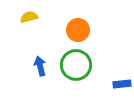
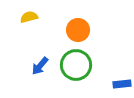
blue arrow: rotated 126 degrees counterclockwise
